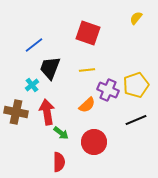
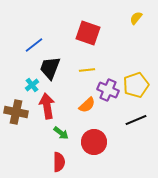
red arrow: moved 6 px up
